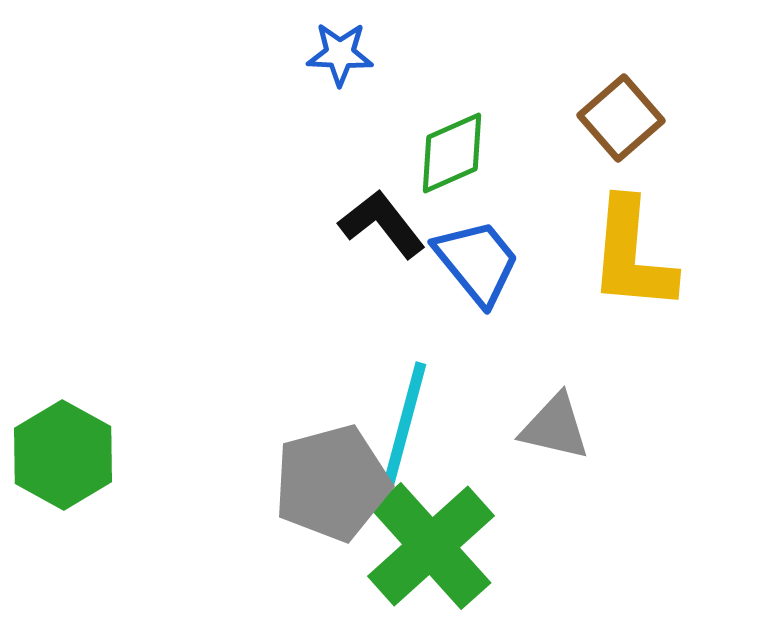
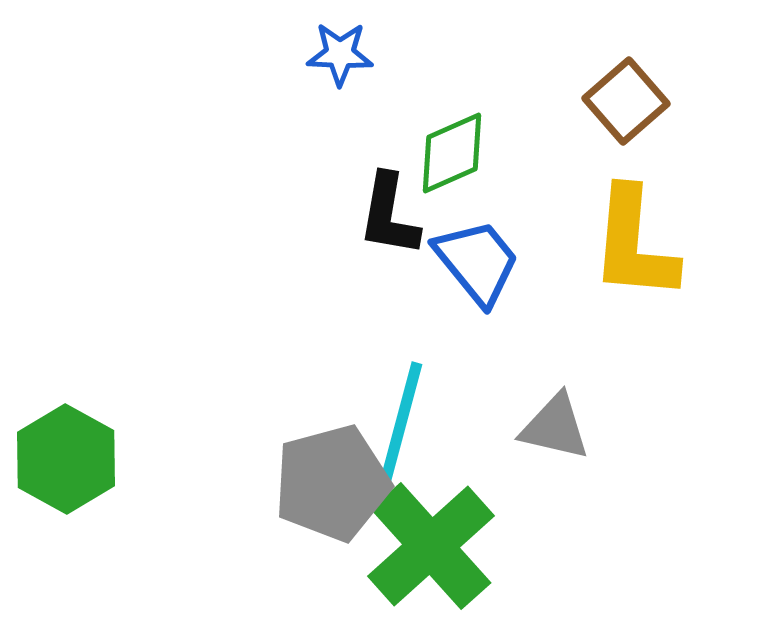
brown square: moved 5 px right, 17 px up
black L-shape: moved 7 px right, 9 px up; rotated 132 degrees counterclockwise
yellow L-shape: moved 2 px right, 11 px up
cyan line: moved 4 px left
green hexagon: moved 3 px right, 4 px down
